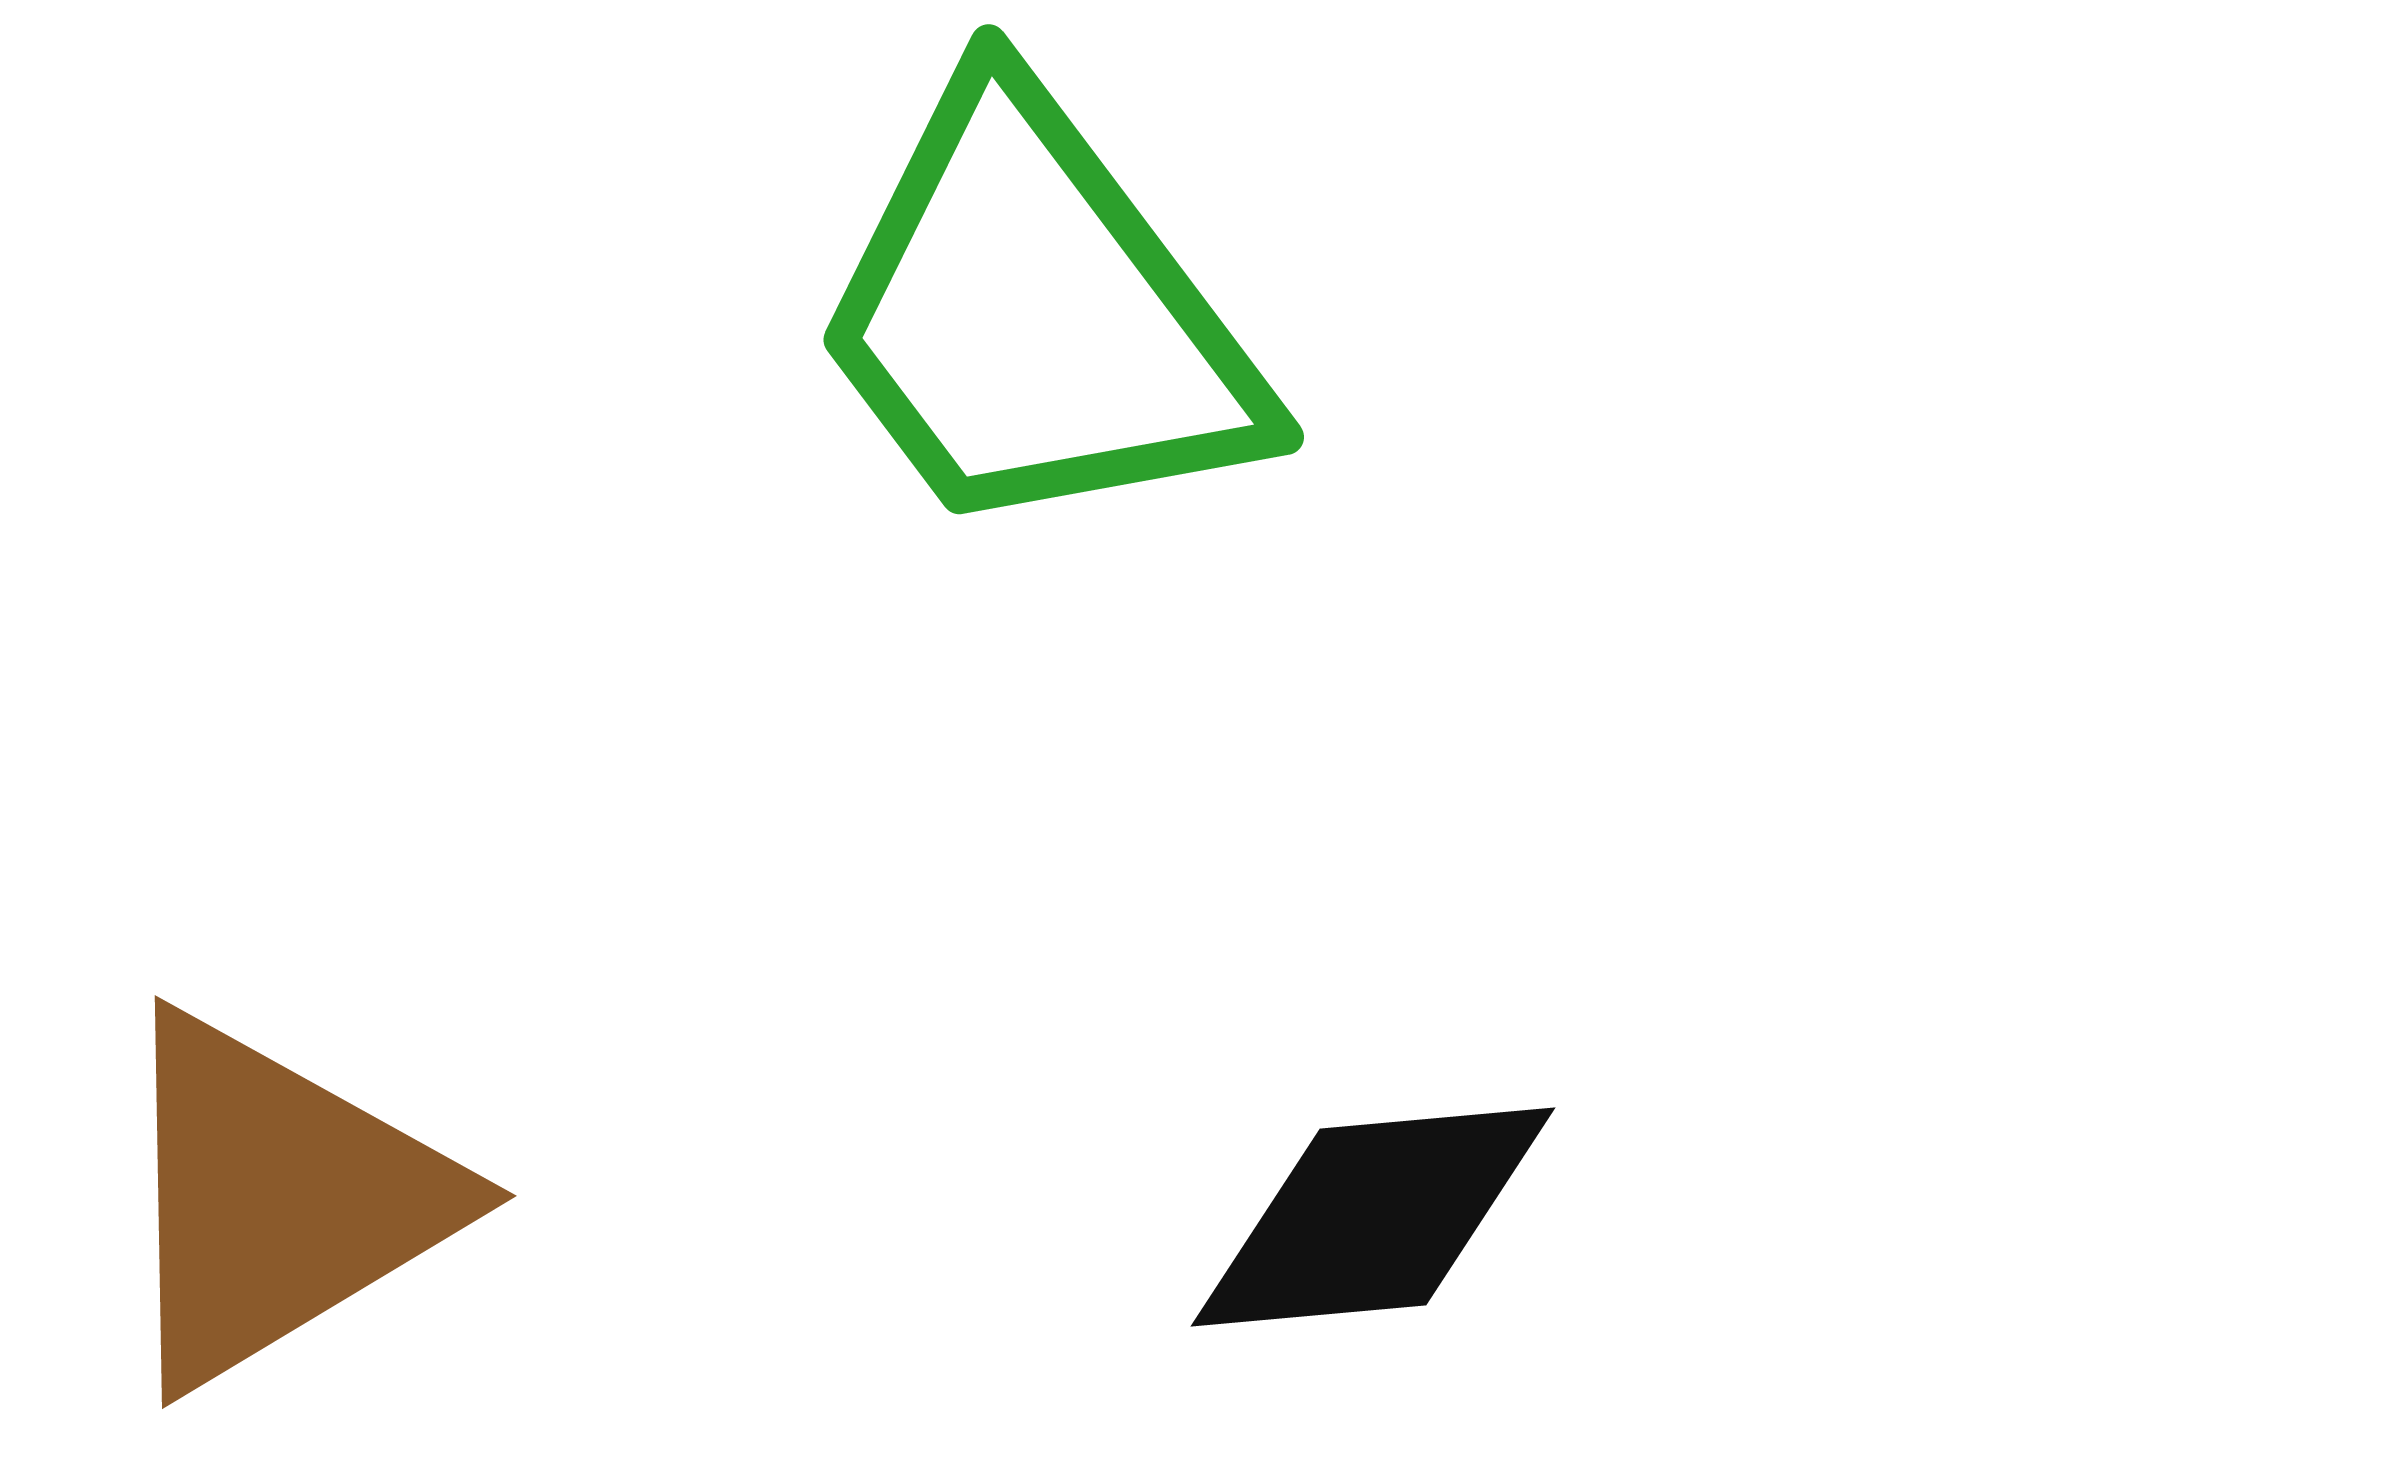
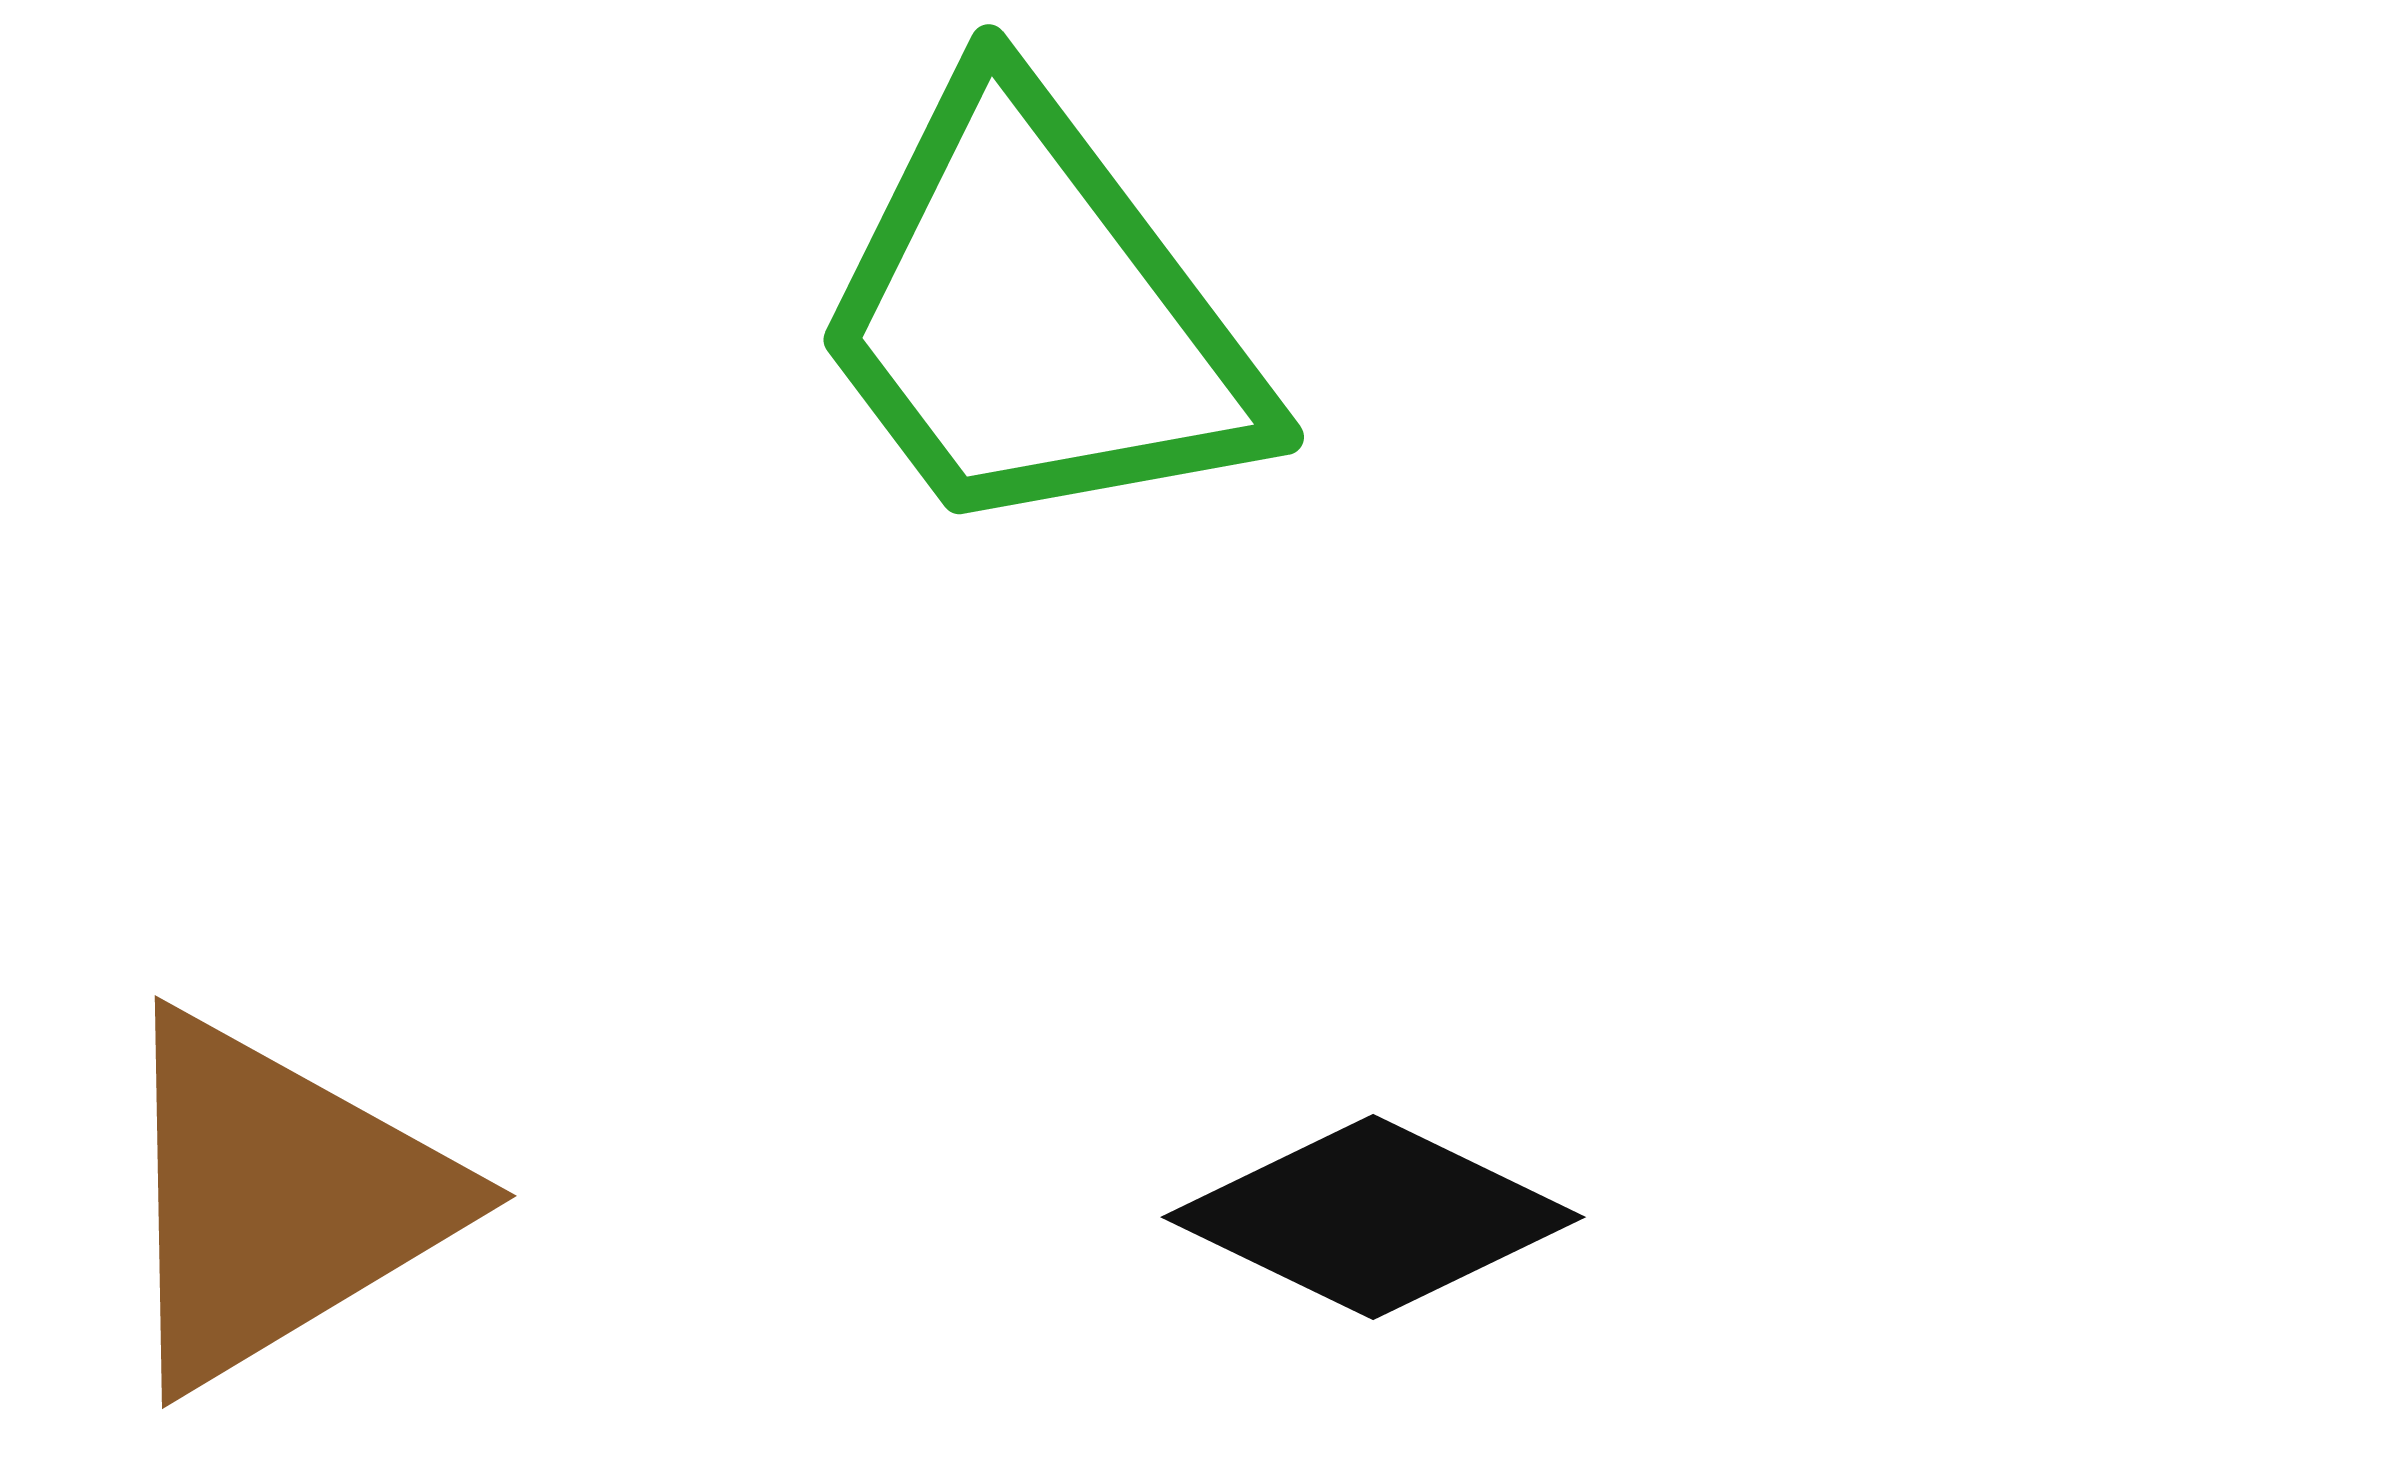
black diamond: rotated 31 degrees clockwise
